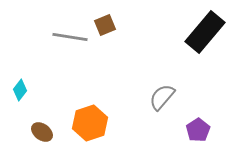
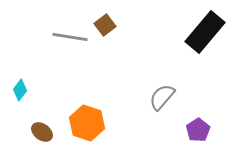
brown square: rotated 15 degrees counterclockwise
orange hexagon: moved 3 px left; rotated 24 degrees counterclockwise
